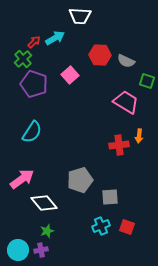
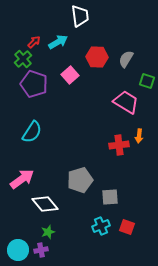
white trapezoid: rotated 100 degrees counterclockwise
cyan arrow: moved 3 px right, 4 px down
red hexagon: moved 3 px left, 2 px down
gray semicircle: moved 2 px up; rotated 96 degrees clockwise
white diamond: moved 1 px right, 1 px down
green star: moved 1 px right, 1 px down
